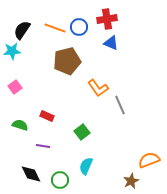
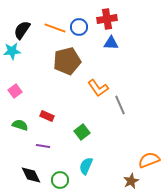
blue triangle: rotated 21 degrees counterclockwise
pink square: moved 4 px down
black diamond: moved 1 px down
